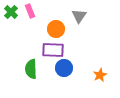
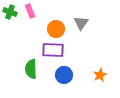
green cross: moved 1 px left; rotated 24 degrees counterclockwise
gray triangle: moved 2 px right, 7 px down
blue circle: moved 7 px down
